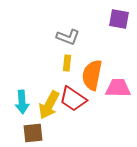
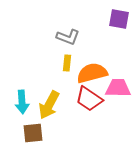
orange semicircle: moved 2 px up; rotated 64 degrees clockwise
red trapezoid: moved 16 px right
